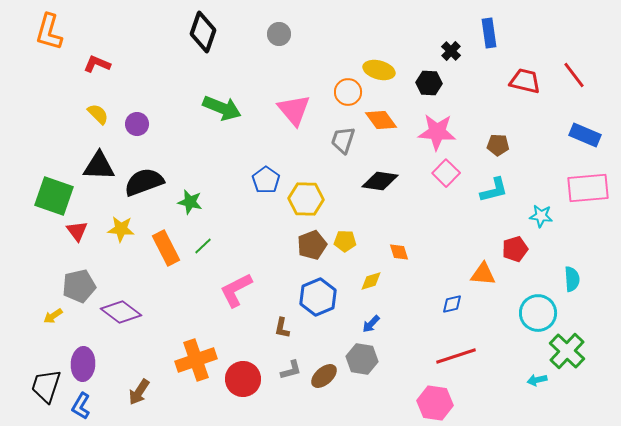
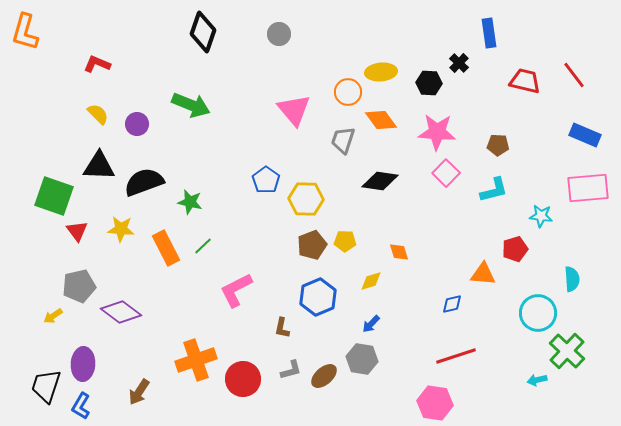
orange L-shape at (49, 32): moved 24 px left
black cross at (451, 51): moved 8 px right, 12 px down
yellow ellipse at (379, 70): moved 2 px right, 2 px down; rotated 20 degrees counterclockwise
green arrow at (222, 108): moved 31 px left, 3 px up
